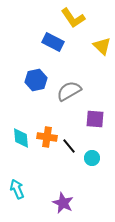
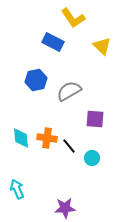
orange cross: moved 1 px down
purple star: moved 2 px right, 5 px down; rotated 30 degrees counterclockwise
